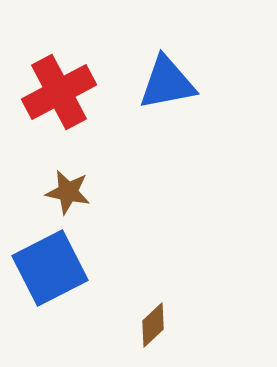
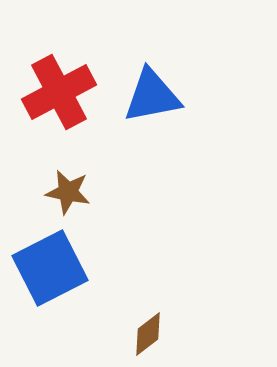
blue triangle: moved 15 px left, 13 px down
brown diamond: moved 5 px left, 9 px down; rotated 6 degrees clockwise
